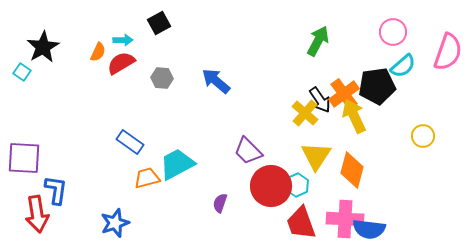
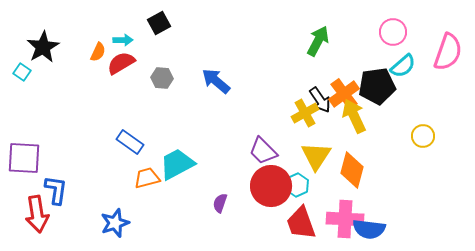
yellow cross: rotated 20 degrees clockwise
purple trapezoid: moved 15 px right
